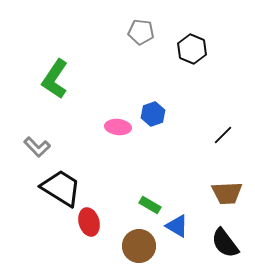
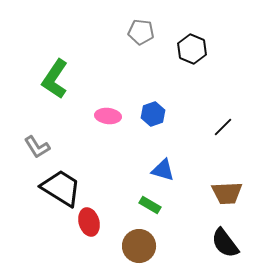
pink ellipse: moved 10 px left, 11 px up
black line: moved 8 px up
gray L-shape: rotated 12 degrees clockwise
blue triangle: moved 14 px left, 56 px up; rotated 15 degrees counterclockwise
